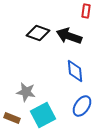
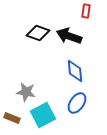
blue ellipse: moved 5 px left, 3 px up
